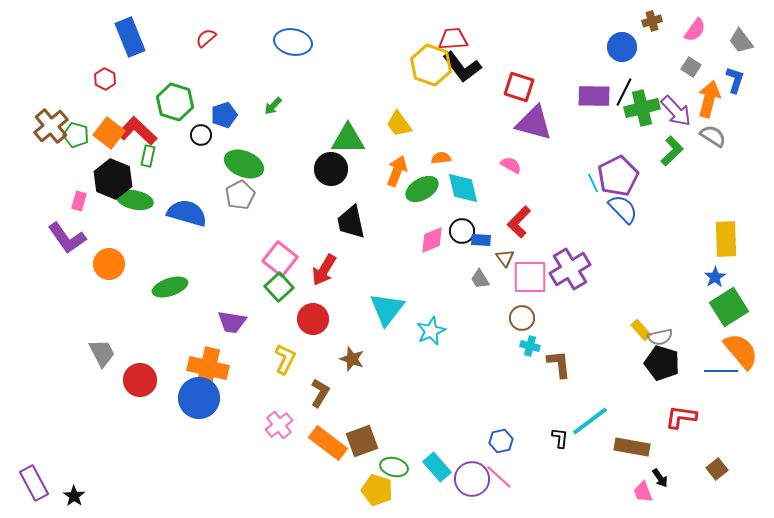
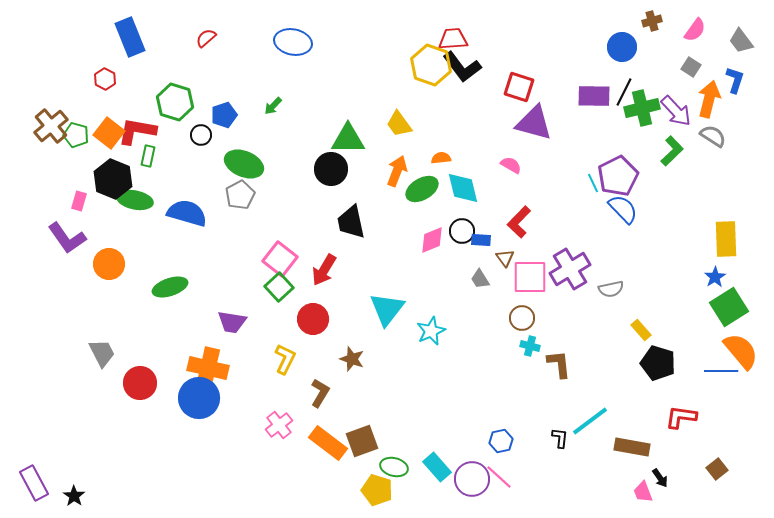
red L-shape at (137, 131): rotated 33 degrees counterclockwise
gray semicircle at (660, 337): moved 49 px left, 48 px up
black pentagon at (662, 363): moved 4 px left
red circle at (140, 380): moved 3 px down
